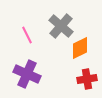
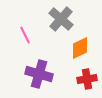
gray cross: moved 7 px up
pink line: moved 2 px left
purple cross: moved 12 px right; rotated 8 degrees counterclockwise
